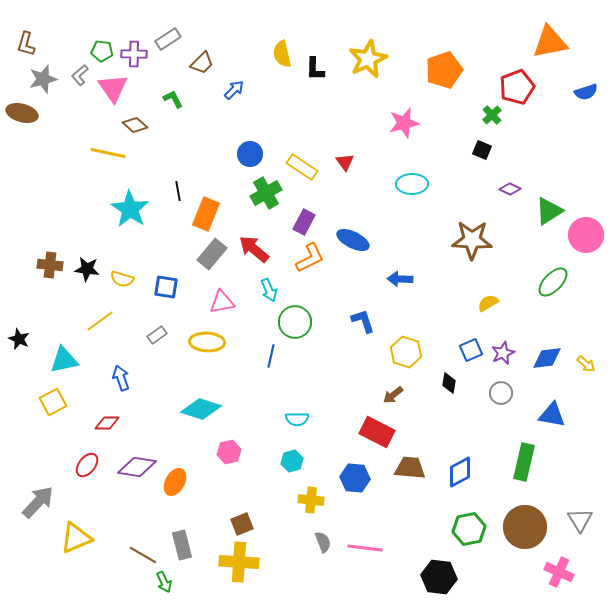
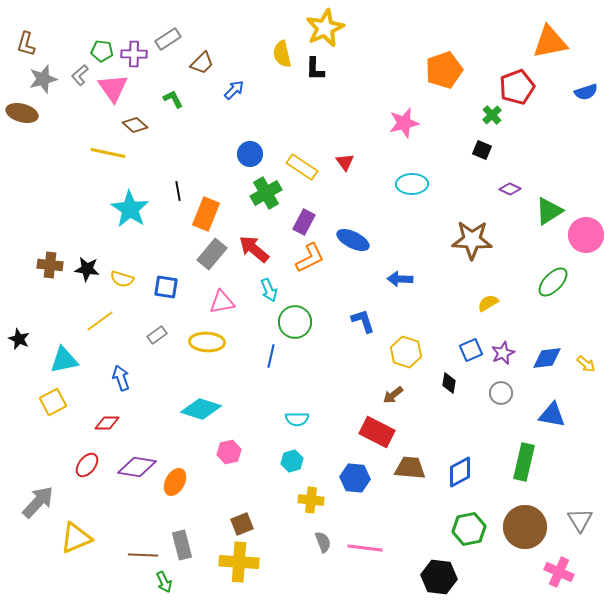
yellow star at (368, 59): moved 43 px left, 31 px up
brown line at (143, 555): rotated 28 degrees counterclockwise
